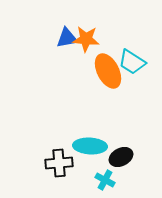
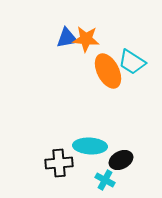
black ellipse: moved 3 px down
